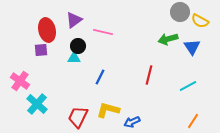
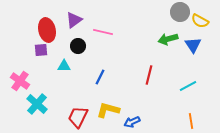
blue triangle: moved 1 px right, 2 px up
cyan triangle: moved 10 px left, 8 px down
orange line: moved 2 px left; rotated 42 degrees counterclockwise
